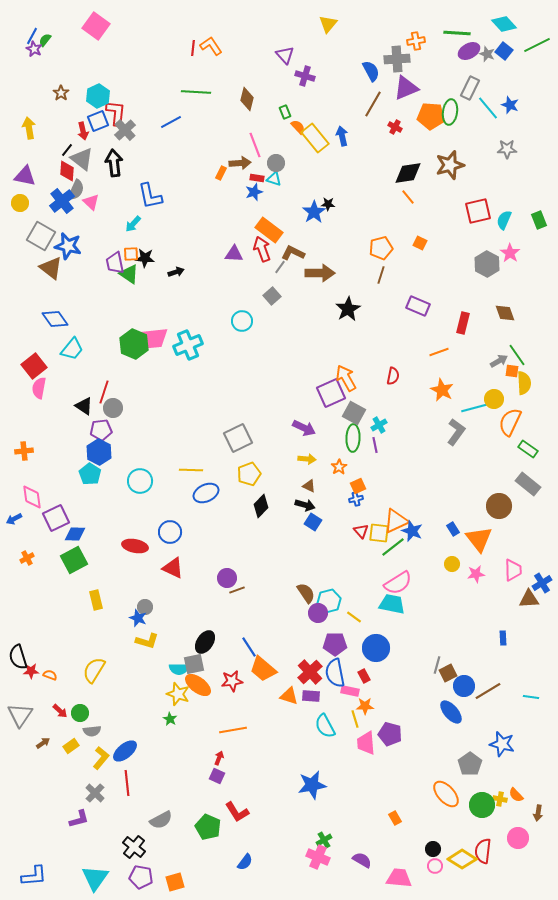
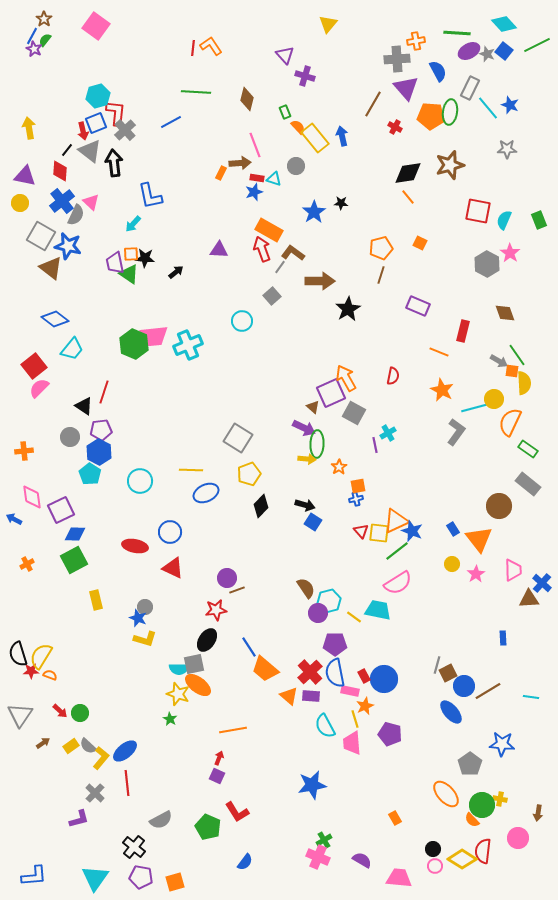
blue semicircle at (371, 71): moved 67 px right
purple triangle at (406, 88): rotated 48 degrees counterclockwise
brown star at (61, 93): moved 17 px left, 74 px up
cyan hexagon at (98, 96): rotated 10 degrees clockwise
blue square at (98, 121): moved 2 px left, 2 px down
gray triangle at (82, 159): moved 8 px right, 8 px up
gray circle at (276, 163): moved 20 px right, 3 px down
red diamond at (67, 171): moved 7 px left
gray semicircle at (76, 190): moved 25 px down
black star at (328, 204): moved 13 px right, 1 px up
red square at (478, 211): rotated 24 degrees clockwise
orange rectangle at (269, 230): rotated 8 degrees counterclockwise
brown L-shape at (293, 253): rotated 10 degrees clockwise
purple triangle at (234, 254): moved 15 px left, 4 px up
black arrow at (176, 272): rotated 21 degrees counterclockwise
brown arrow at (320, 273): moved 8 px down
blue diamond at (55, 319): rotated 16 degrees counterclockwise
red rectangle at (463, 323): moved 8 px down
pink trapezoid at (154, 338): moved 2 px up
orange line at (439, 352): rotated 42 degrees clockwise
gray arrow at (499, 361): rotated 60 degrees clockwise
pink semicircle at (39, 388): rotated 35 degrees clockwise
gray circle at (113, 408): moved 43 px left, 29 px down
cyan cross at (379, 425): moved 9 px right, 8 px down
gray square at (238, 438): rotated 32 degrees counterclockwise
green ellipse at (353, 438): moved 36 px left, 6 px down
brown triangle at (309, 486): moved 4 px right, 79 px up; rotated 16 degrees clockwise
orange square at (358, 486): rotated 14 degrees clockwise
purple square at (56, 518): moved 5 px right, 8 px up
blue arrow at (14, 519): rotated 56 degrees clockwise
green line at (393, 547): moved 4 px right, 4 px down
orange cross at (27, 558): moved 6 px down
pink star at (476, 574): rotated 24 degrees counterclockwise
blue cross at (542, 583): rotated 18 degrees counterclockwise
brown semicircle at (306, 593): moved 5 px up
cyan trapezoid at (392, 604): moved 14 px left, 6 px down
yellow L-shape at (147, 641): moved 2 px left, 2 px up
black ellipse at (205, 642): moved 2 px right, 2 px up
blue circle at (376, 648): moved 8 px right, 31 px down
black semicircle at (18, 657): moved 3 px up
orange trapezoid at (263, 669): moved 2 px right
yellow semicircle at (94, 670): moved 53 px left, 14 px up
red star at (232, 681): moved 16 px left, 71 px up
orange triangle at (289, 696): rotated 24 degrees clockwise
orange star at (365, 706): rotated 24 degrees counterclockwise
gray semicircle at (92, 731): moved 4 px left, 15 px down; rotated 48 degrees clockwise
pink trapezoid at (366, 743): moved 14 px left
blue star at (502, 744): rotated 10 degrees counterclockwise
orange semicircle at (516, 795): moved 44 px left, 25 px down
